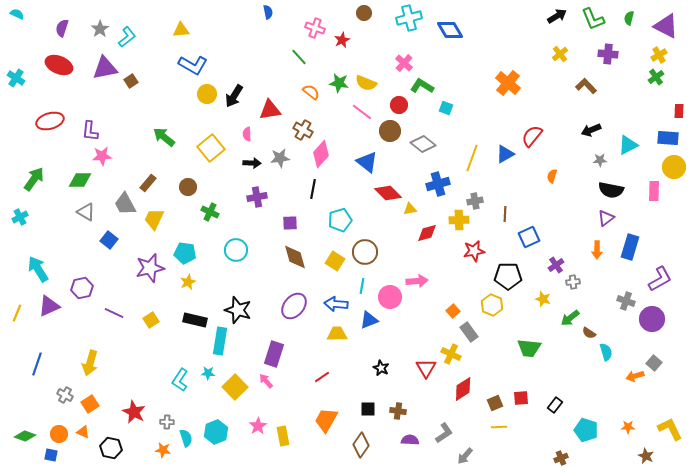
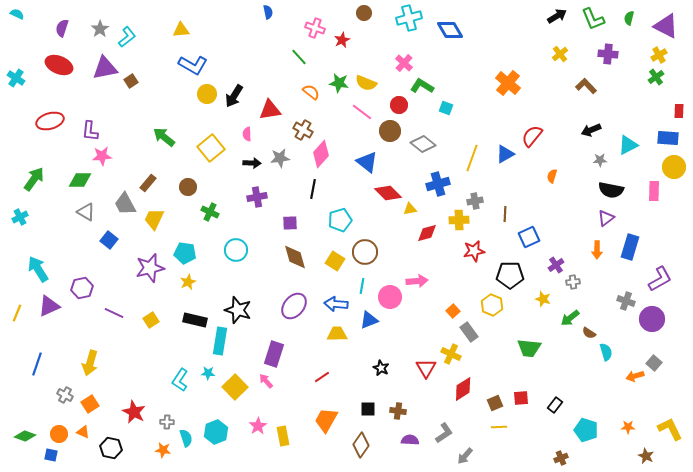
black pentagon at (508, 276): moved 2 px right, 1 px up
